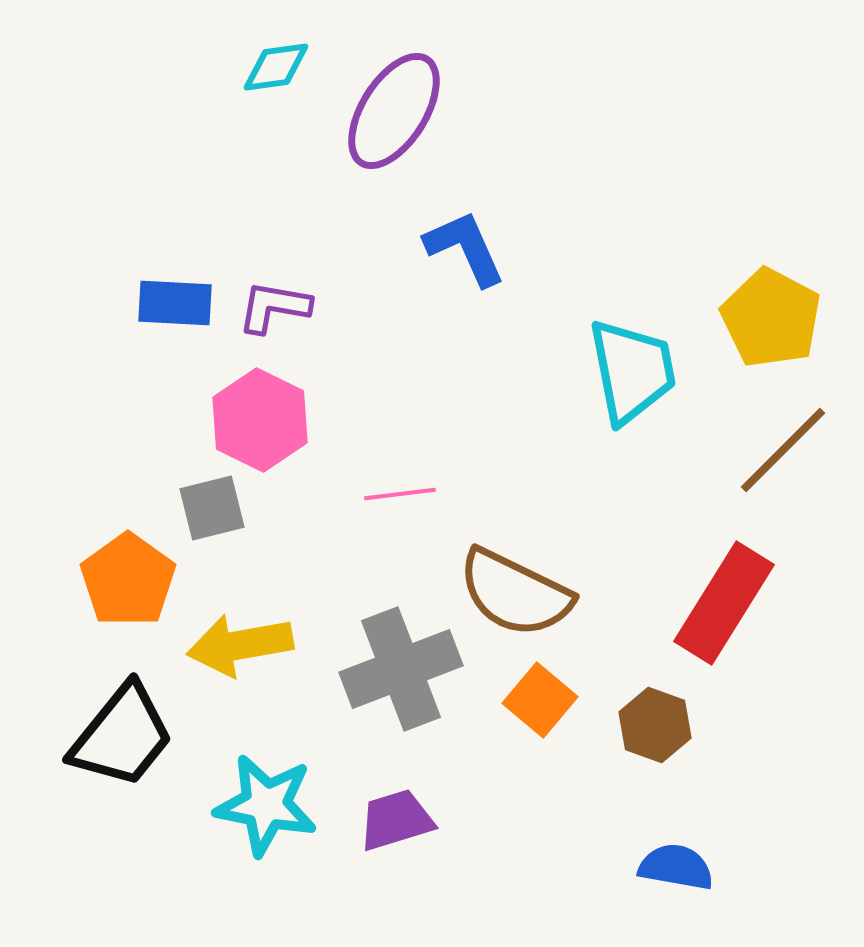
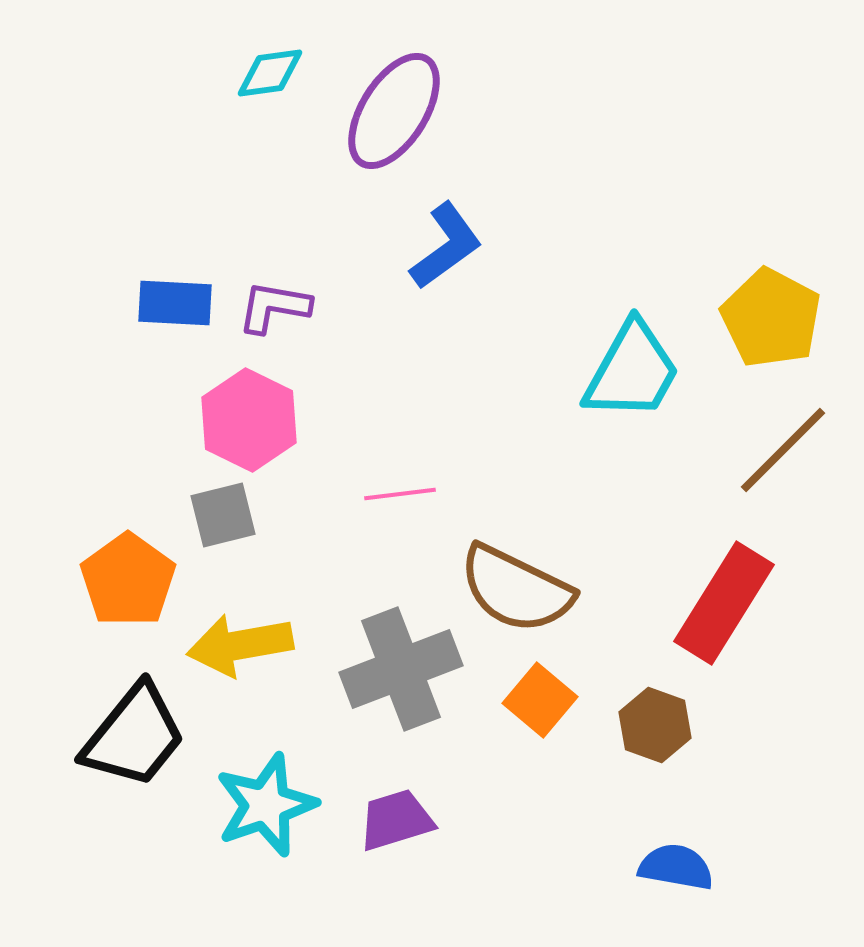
cyan diamond: moved 6 px left, 6 px down
blue L-shape: moved 19 px left, 2 px up; rotated 78 degrees clockwise
cyan trapezoid: rotated 40 degrees clockwise
pink hexagon: moved 11 px left
gray square: moved 11 px right, 7 px down
brown semicircle: moved 1 px right, 4 px up
black trapezoid: moved 12 px right
cyan star: rotated 30 degrees counterclockwise
